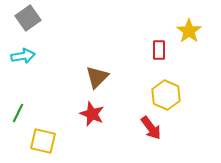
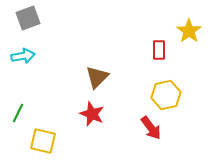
gray square: rotated 15 degrees clockwise
yellow hexagon: rotated 24 degrees clockwise
